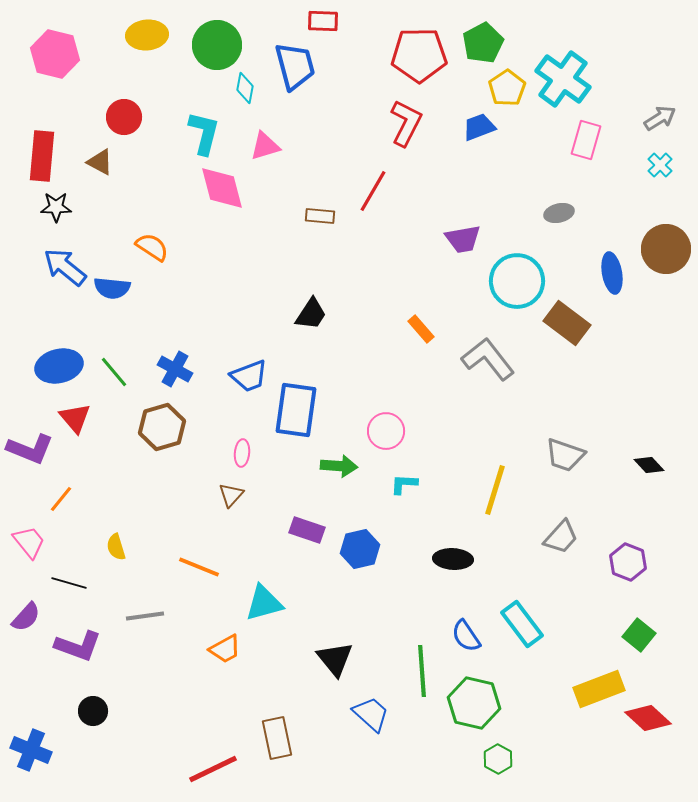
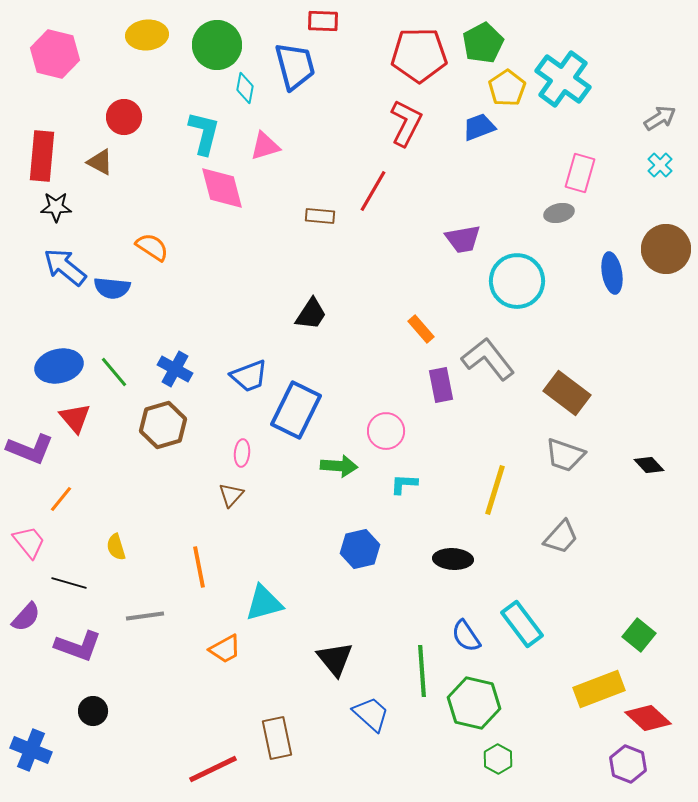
pink rectangle at (586, 140): moved 6 px left, 33 px down
brown rectangle at (567, 323): moved 70 px down
blue rectangle at (296, 410): rotated 18 degrees clockwise
brown hexagon at (162, 427): moved 1 px right, 2 px up
purple rectangle at (307, 530): moved 134 px right, 145 px up; rotated 60 degrees clockwise
purple hexagon at (628, 562): moved 202 px down
orange line at (199, 567): rotated 57 degrees clockwise
